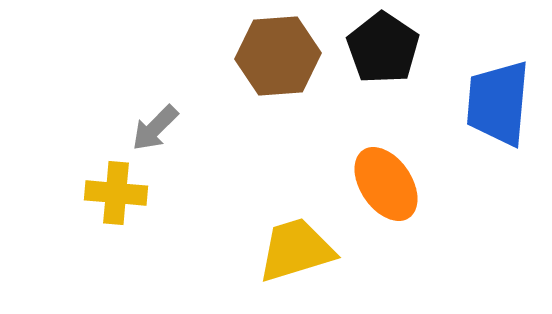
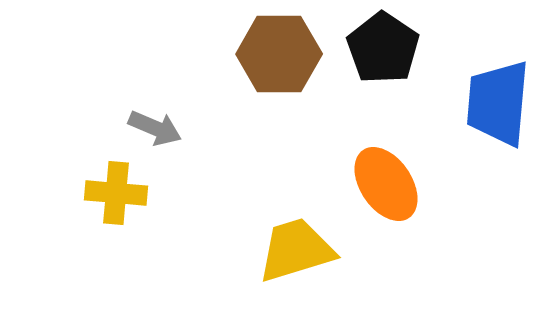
brown hexagon: moved 1 px right, 2 px up; rotated 4 degrees clockwise
gray arrow: rotated 112 degrees counterclockwise
